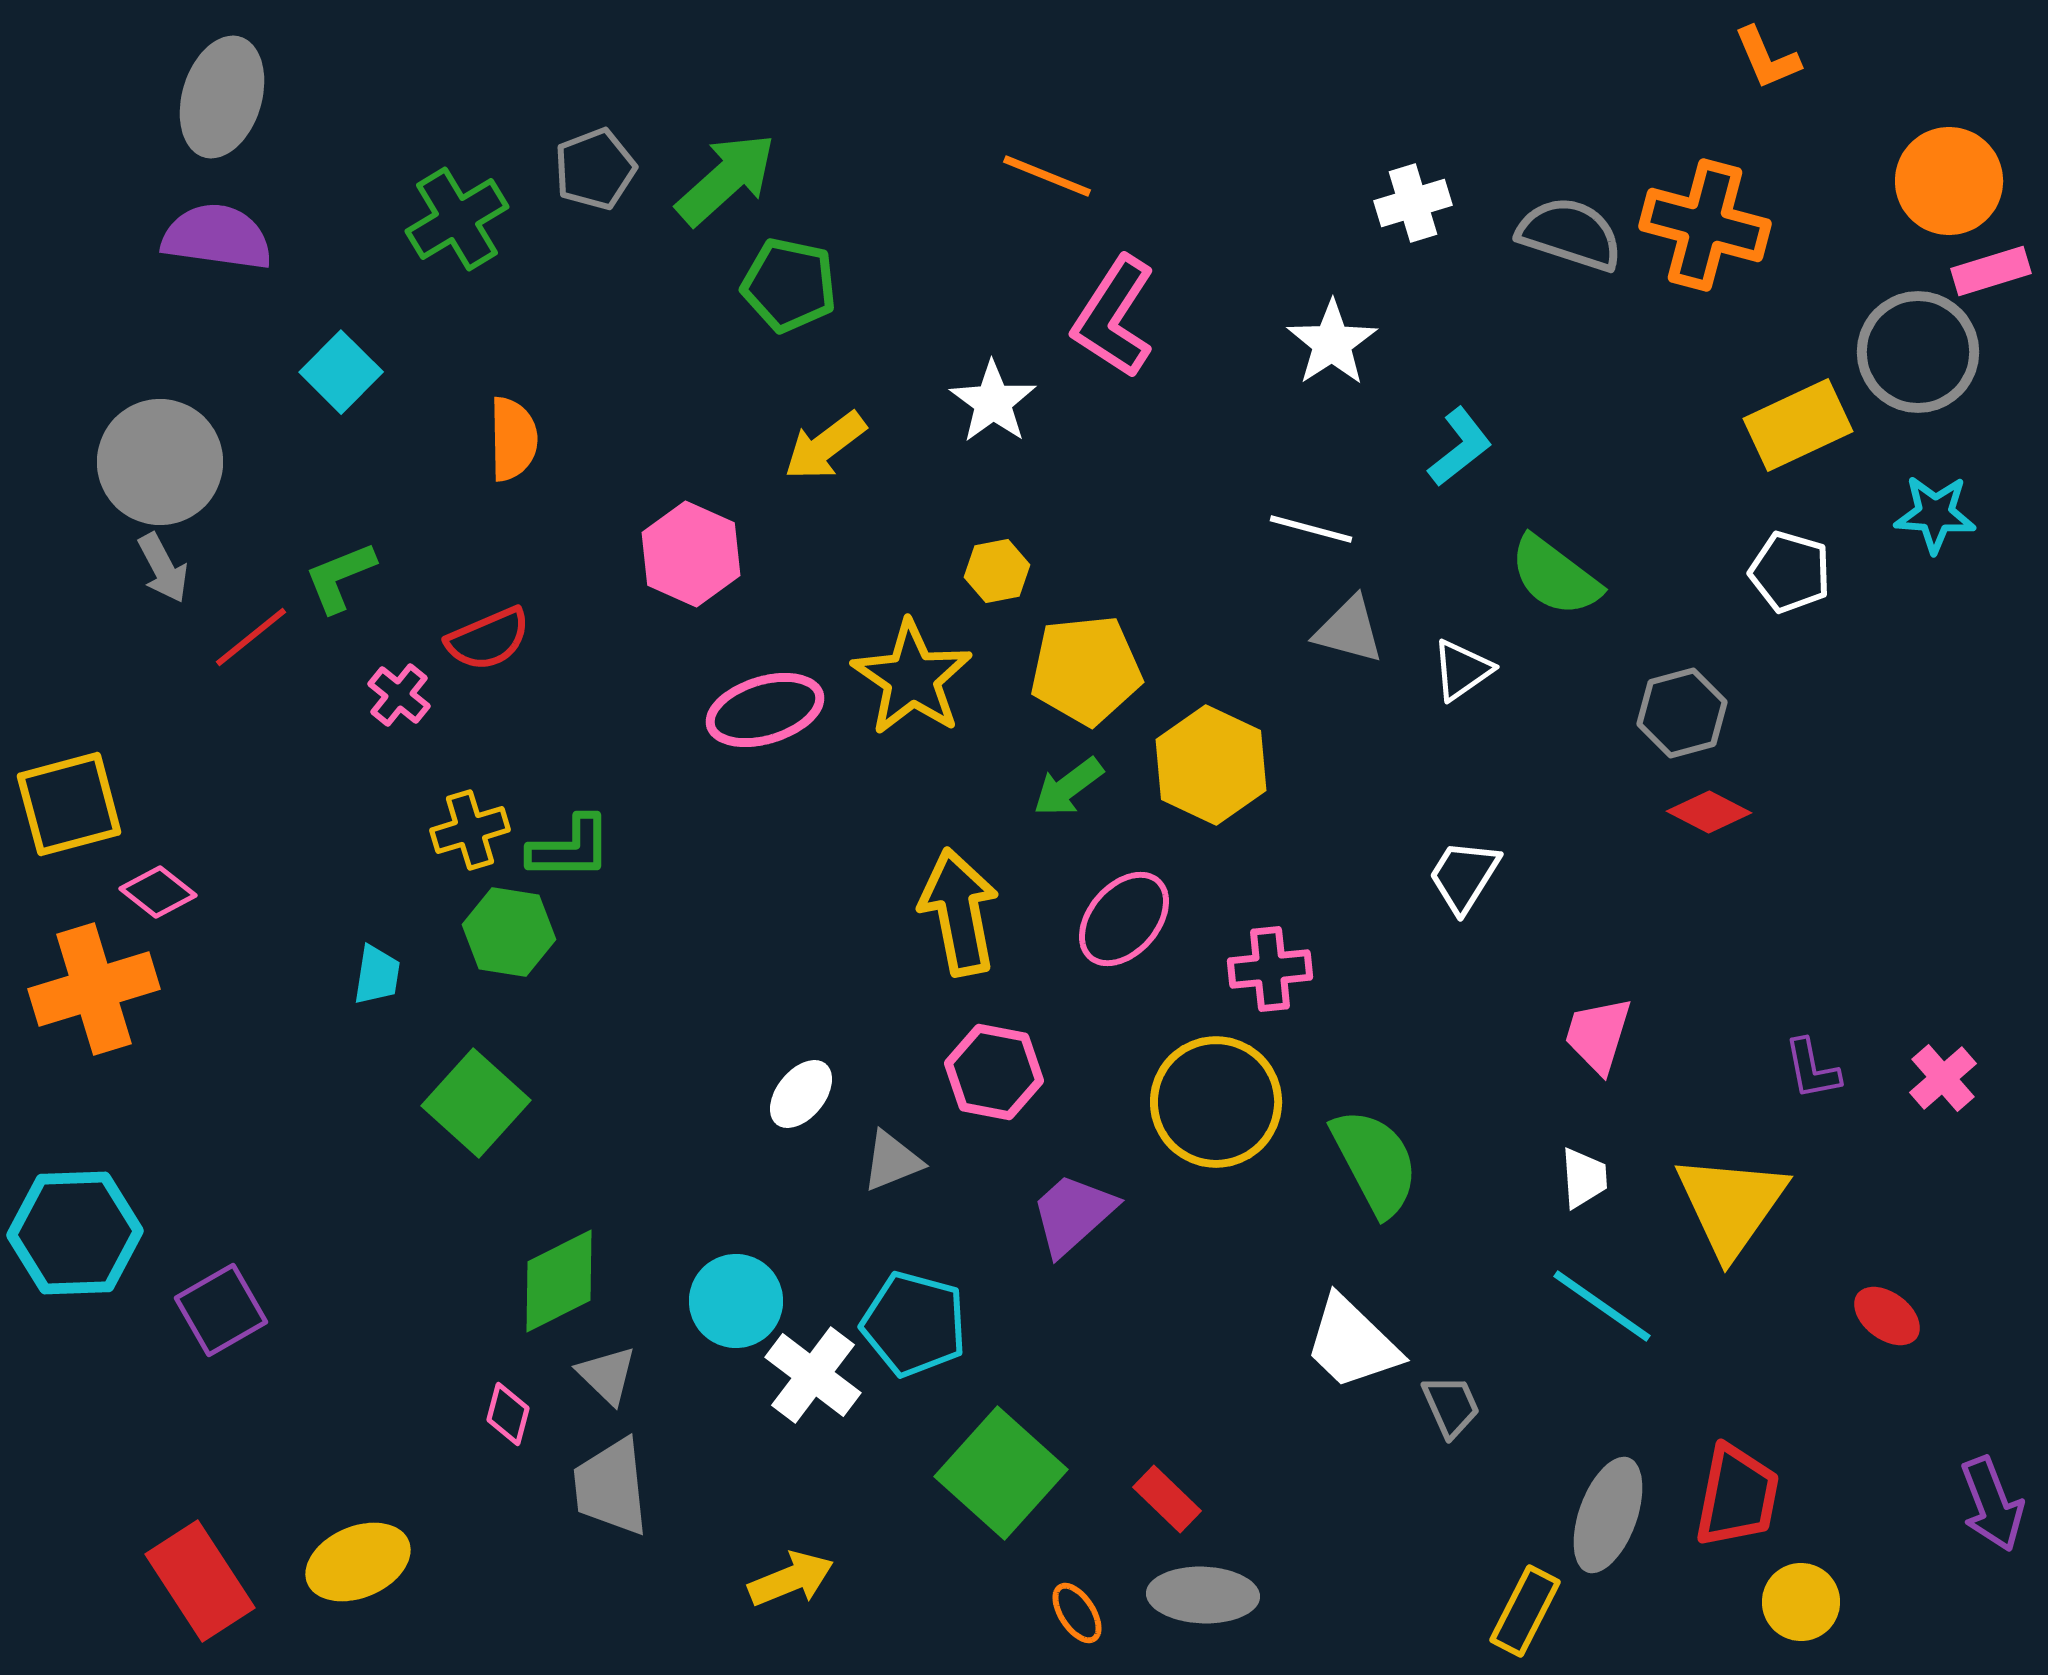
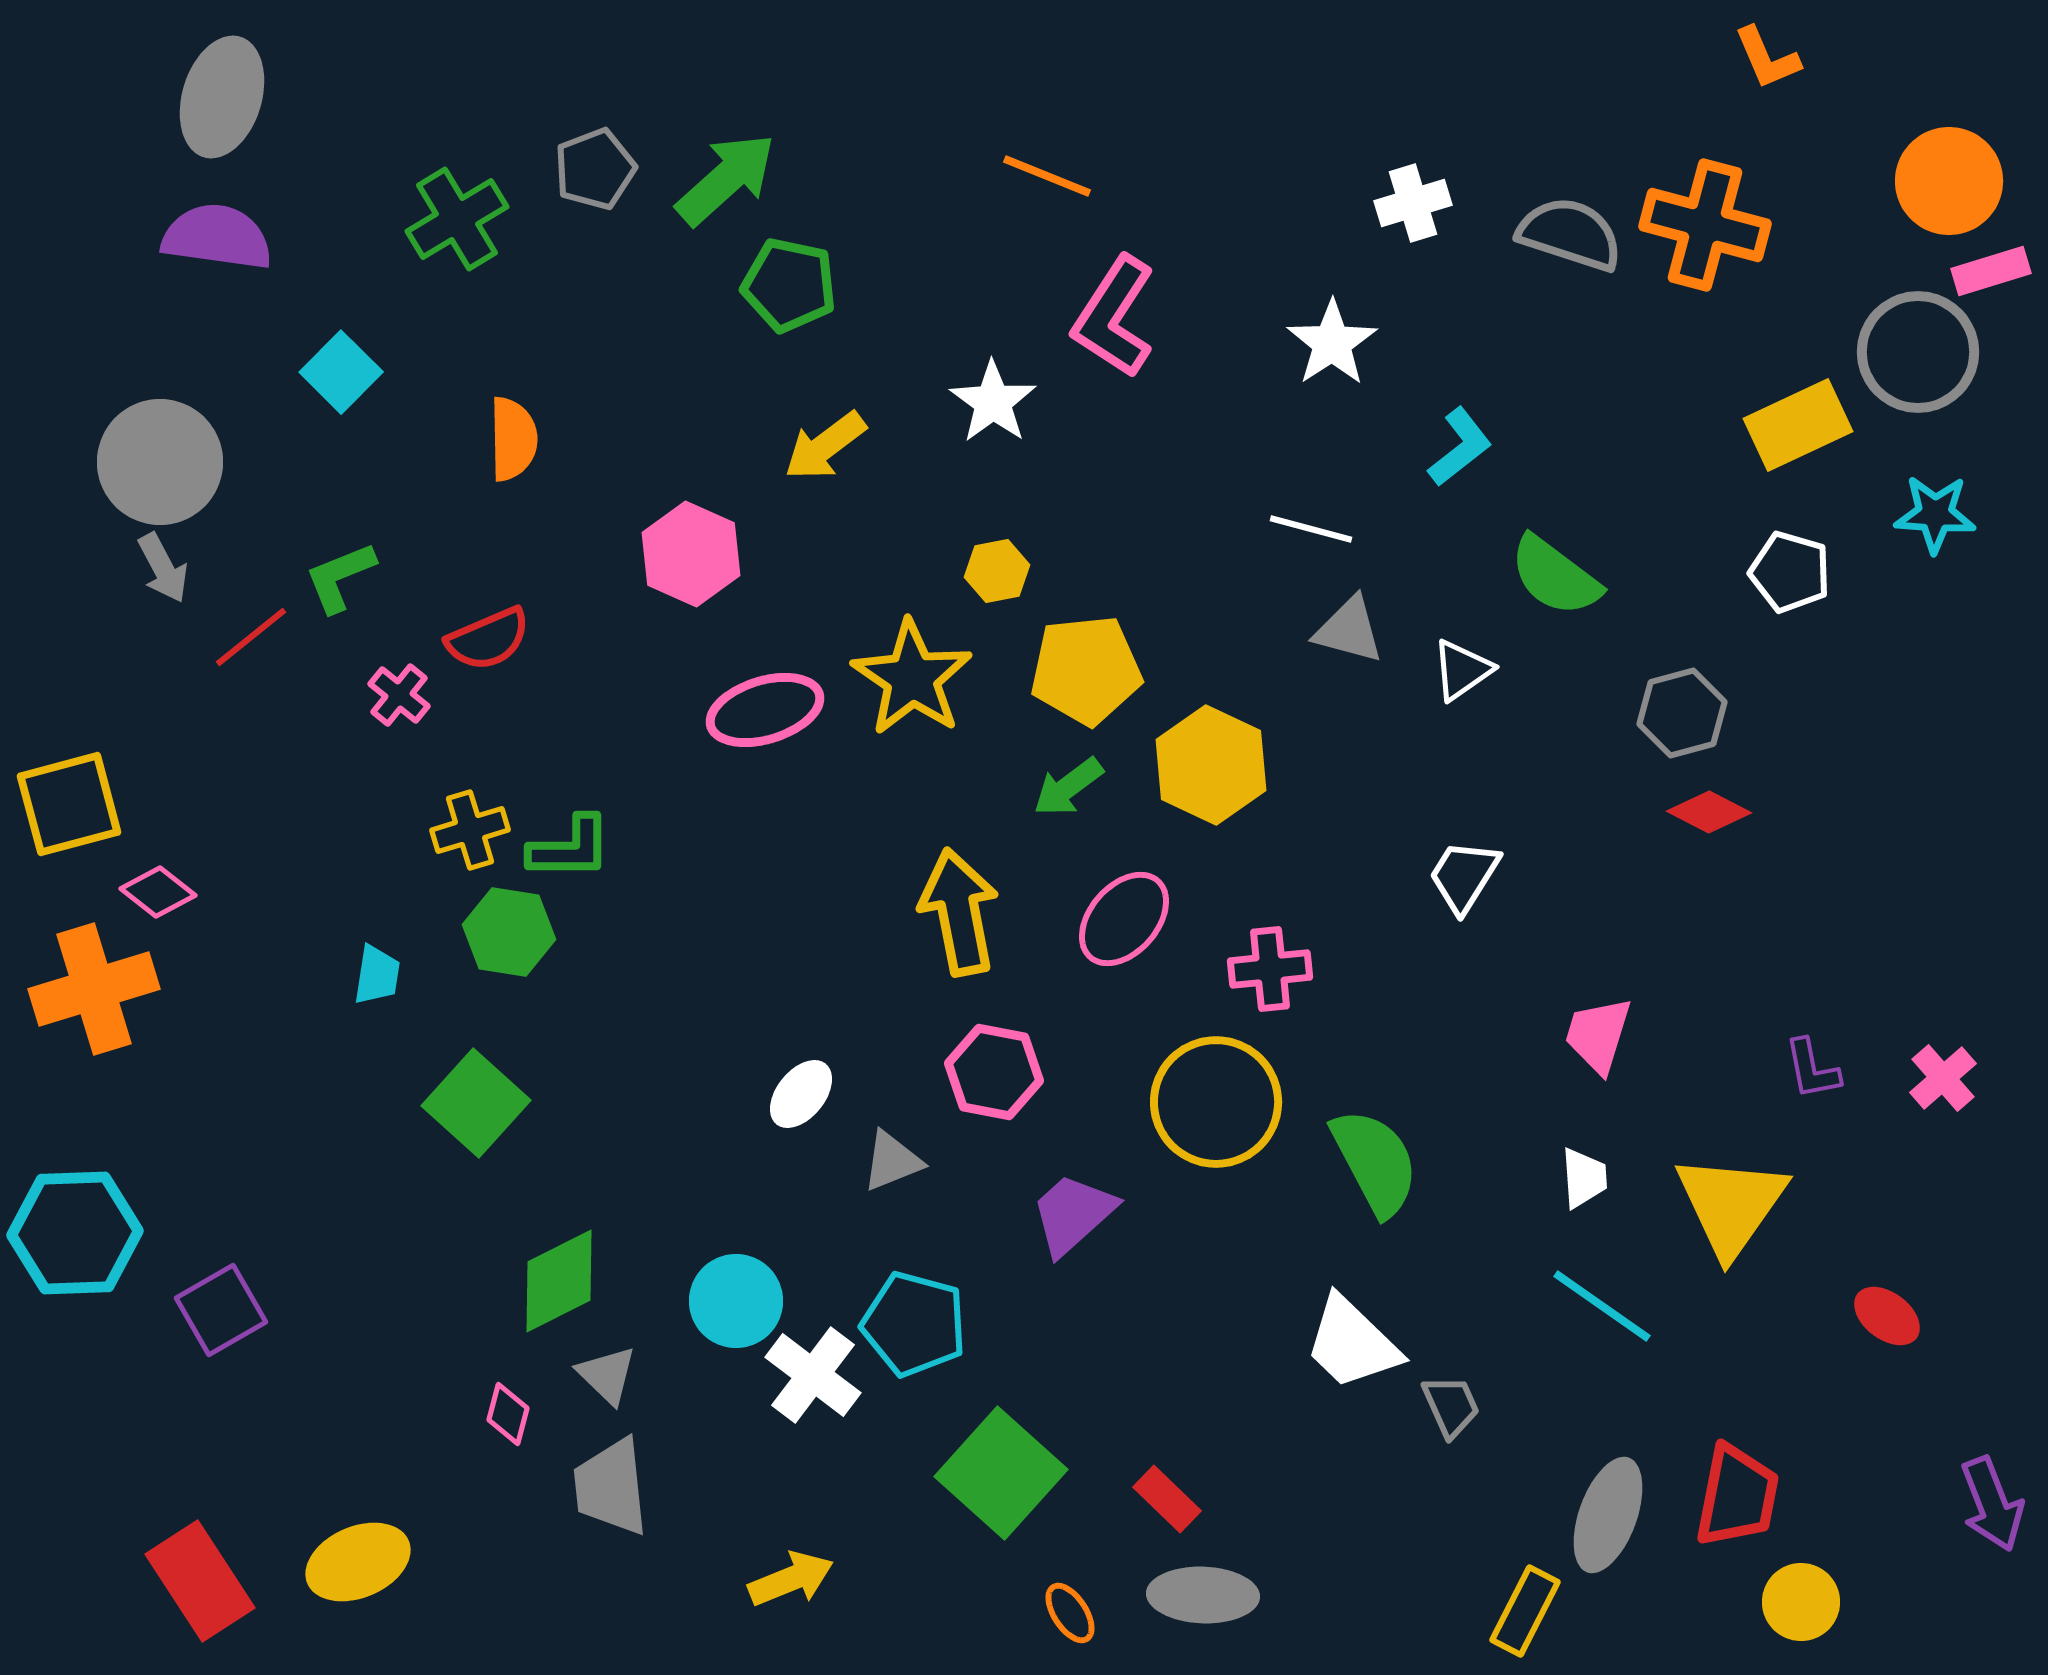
orange ellipse at (1077, 1613): moved 7 px left
